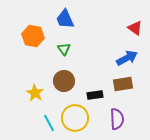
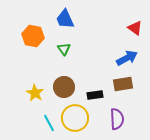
brown circle: moved 6 px down
